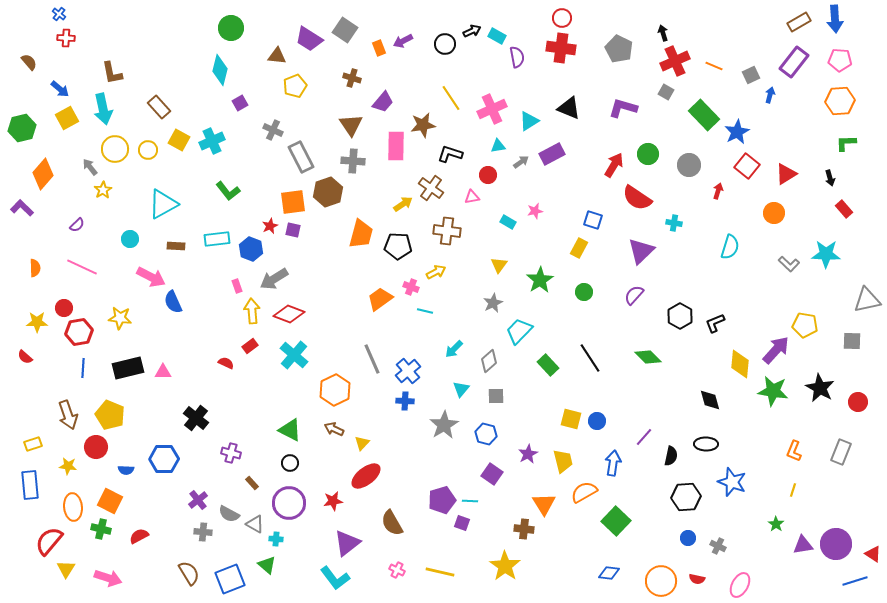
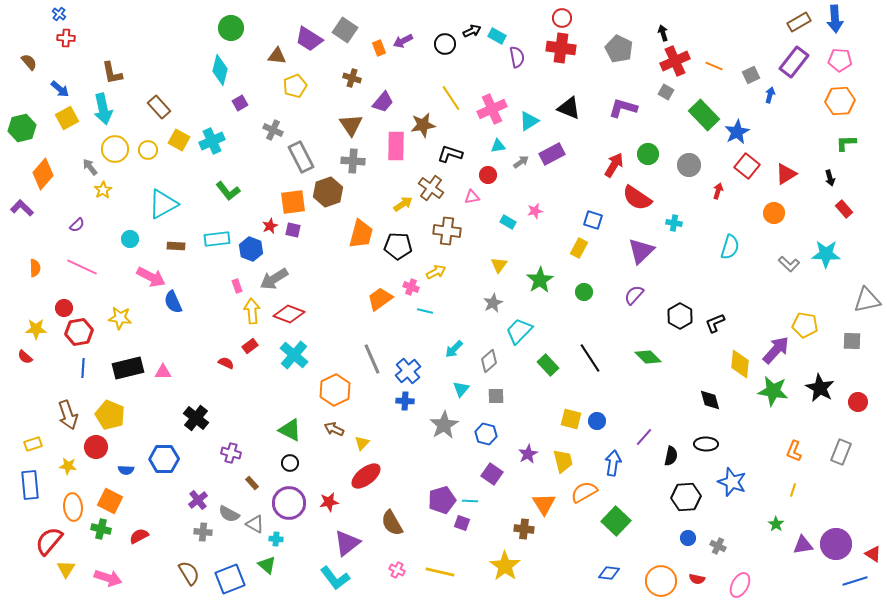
yellow star at (37, 322): moved 1 px left, 7 px down
red star at (333, 501): moved 4 px left, 1 px down
